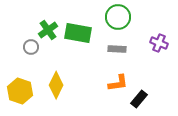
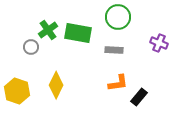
gray rectangle: moved 3 px left, 1 px down
yellow hexagon: moved 3 px left
black rectangle: moved 2 px up
